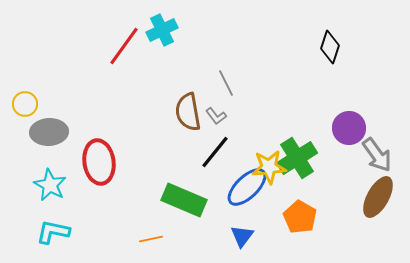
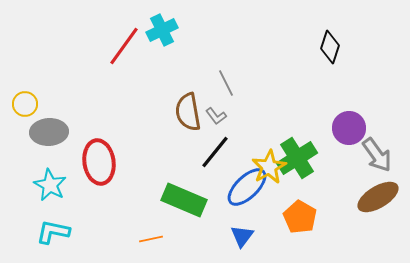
yellow star: rotated 24 degrees counterclockwise
brown ellipse: rotated 30 degrees clockwise
